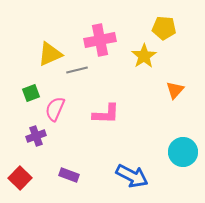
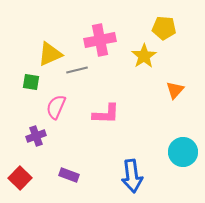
green square: moved 11 px up; rotated 30 degrees clockwise
pink semicircle: moved 1 px right, 2 px up
blue arrow: rotated 56 degrees clockwise
